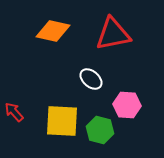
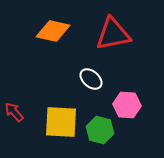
yellow square: moved 1 px left, 1 px down
